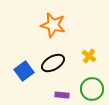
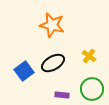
orange star: moved 1 px left
